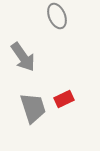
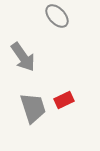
gray ellipse: rotated 20 degrees counterclockwise
red rectangle: moved 1 px down
